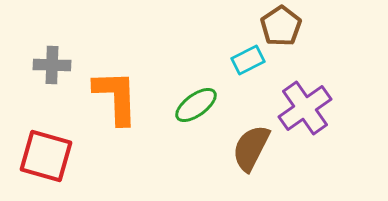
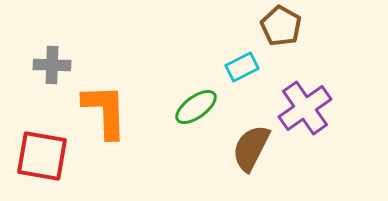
brown pentagon: rotated 9 degrees counterclockwise
cyan rectangle: moved 6 px left, 7 px down
orange L-shape: moved 11 px left, 14 px down
green ellipse: moved 2 px down
red square: moved 4 px left; rotated 6 degrees counterclockwise
